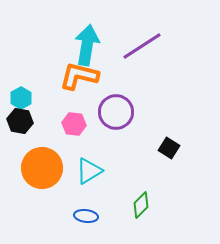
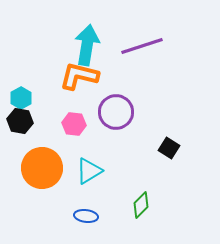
purple line: rotated 15 degrees clockwise
